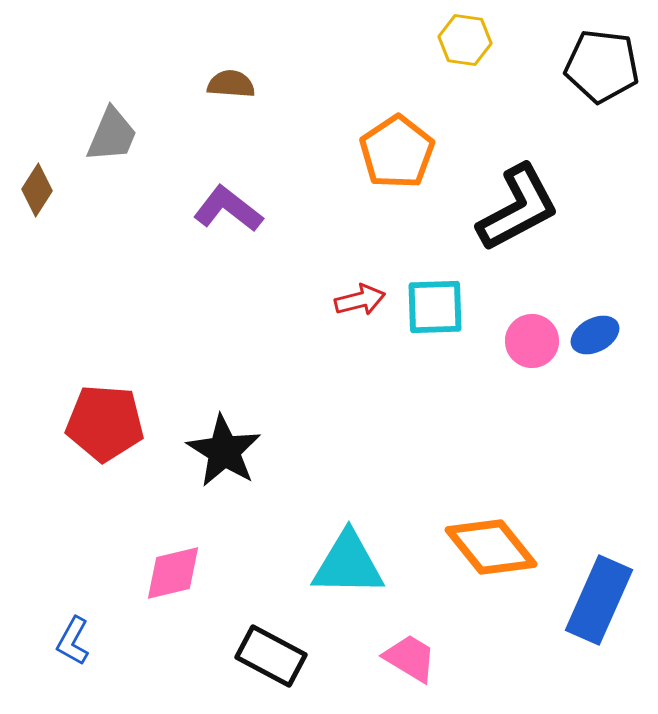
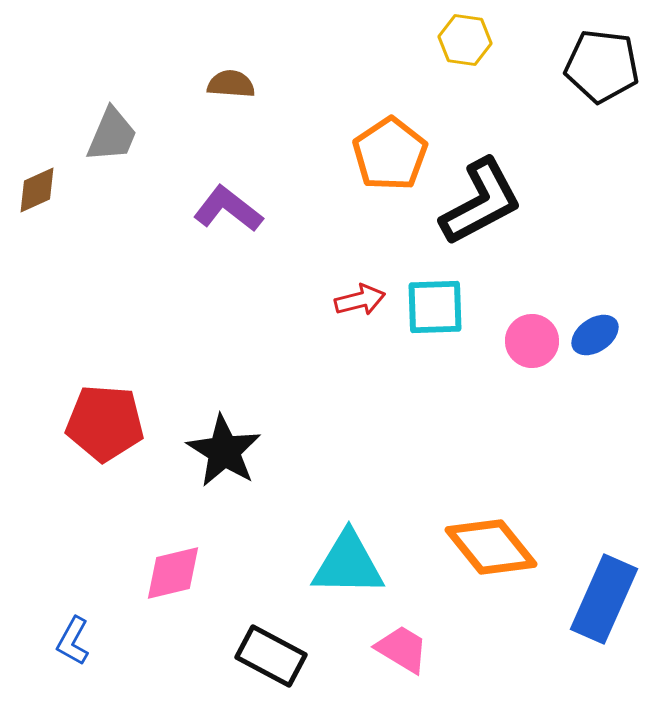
orange pentagon: moved 7 px left, 2 px down
brown diamond: rotated 33 degrees clockwise
black L-shape: moved 37 px left, 6 px up
blue ellipse: rotated 6 degrees counterclockwise
blue rectangle: moved 5 px right, 1 px up
pink trapezoid: moved 8 px left, 9 px up
